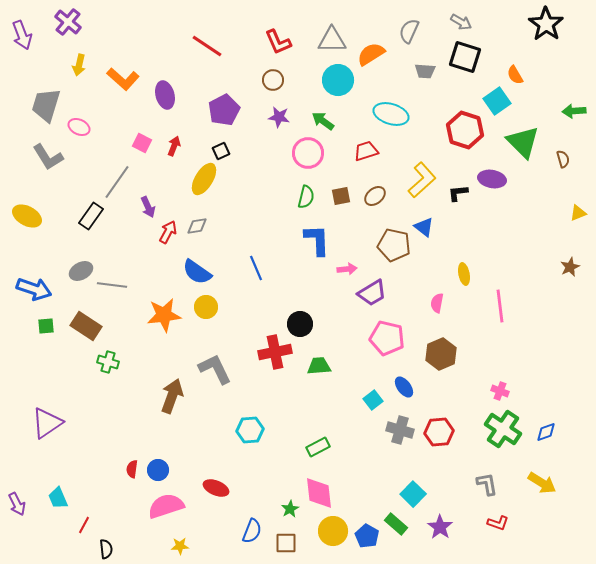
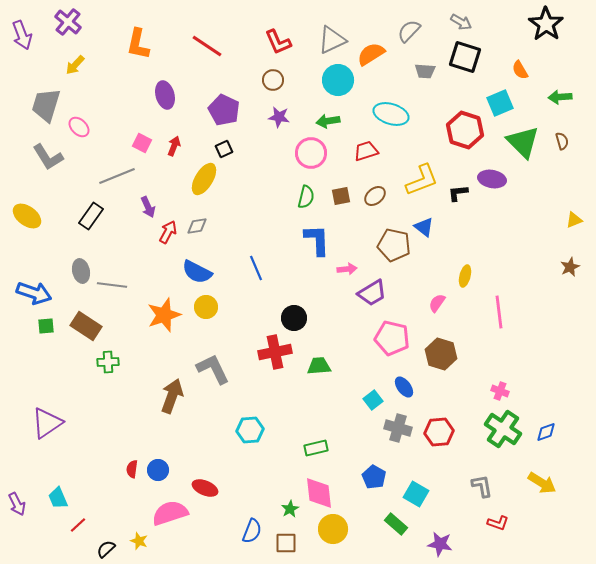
gray semicircle at (409, 31): rotated 20 degrees clockwise
gray triangle at (332, 40): rotated 24 degrees counterclockwise
yellow arrow at (79, 65): moved 4 px left; rotated 30 degrees clockwise
orange semicircle at (515, 75): moved 5 px right, 5 px up
orange L-shape at (123, 79): moved 15 px right, 35 px up; rotated 60 degrees clockwise
cyan square at (497, 101): moved 3 px right, 2 px down; rotated 12 degrees clockwise
purple pentagon at (224, 110): rotated 20 degrees counterclockwise
green arrow at (574, 111): moved 14 px left, 14 px up
green arrow at (323, 121): moved 5 px right; rotated 45 degrees counterclockwise
pink ellipse at (79, 127): rotated 20 degrees clockwise
black square at (221, 151): moved 3 px right, 2 px up
pink circle at (308, 153): moved 3 px right
brown semicircle at (563, 159): moved 1 px left, 18 px up
yellow L-shape at (422, 180): rotated 21 degrees clockwise
gray line at (117, 182): moved 6 px up; rotated 33 degrees clockwise
yellow triangle at (578, 213): moved 4 px left, 7 px down
yellow ellipse at (27, 216): rotated 8 degrees clockwise
gray ellipse at (81, 271): rotated 75 degrees counterclockwise
blue semicircle at (197, 272): rotated 8 degrees counterclockwise
yellow ellipse at (464, 274): moved 1 px right, 2 px down; rotated 25 degrees clockwise
blue arrow at (34, 289): moved 4 px down
pink semicircle at (437, 303): rotated 24 degrees clockwise
pink line at (500, 306): moved 1 px left, 6 px down
orange star at (164, 315): rotated 12 degrees counterclockwise
black circle at (300, 324): moved 6 px left, 6 px up
pink pentagon at (387, 338): moved 5 px right
brown hexagon at (441, 354): rotated 20 degrees counterclockwise
green cross at (108, 362): rotated 20 degrees counterclockwise
gray L-shape at (215, 369): moved 2 px left
gray cross at (400, 430): moved 2 px left, 2 px up
green rectangle at (318, 447): moved 2 px left, 1 px down; rotated 15 degrees clockwise
gray L-shape at (487, 484): moved 5 px left, 2 px down
red ellipse at (216, 488): moved 11 px left
cyan square at (413, 494): moved 3 px right; rotated 15 degrees counterclockwise
pink semicircle at (166, 506): moved 4 px right, 7 px down
red line at (84, 525): moved 6 px left; rotated 18 degrees clockwise
purple star at (440, 527): moved 17 px down; rotated 25 degrees counterclockwise
yellow circle at (333, 531): moved 2 px up
blue pentagon at (367, 536): moved 7 px right, 59 px up
yellow star at (180, 546): moved 41 px left, 5 px up; rotated 24 degrees clockwise
black semicircle at (106, 549): rotated 126 degrees counterclockwise
